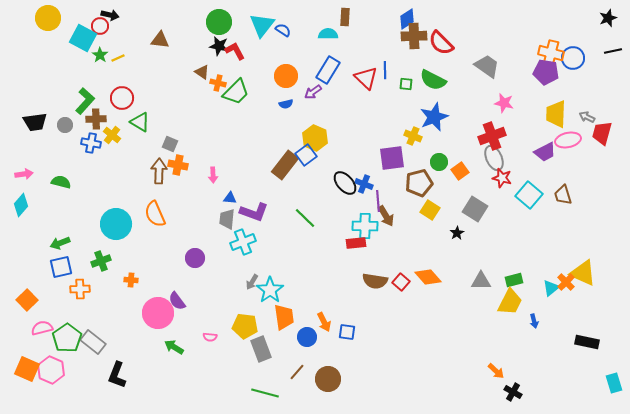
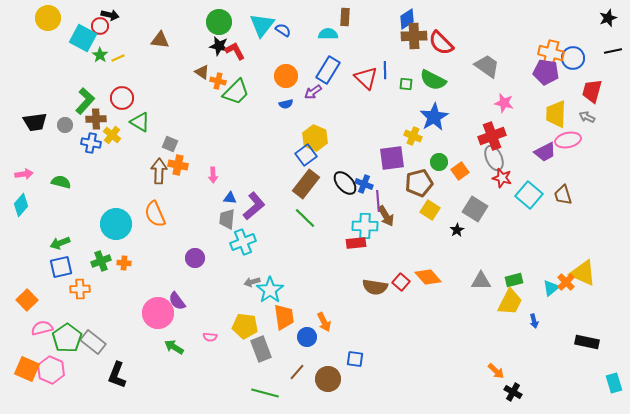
orange cross at (218, 83): moved 2 px up
blue star at (434, 117): rotated 8 degrees counterclockwise
red trapezoid at (602, 133): moved 10 px left, 42 px up
brown rectangle at (285, 165): moved 21 px right, 19 px down
purple L-shape at (254, 212): moved 6 px up; rotated 60 degrees counterclockwise
black star at (457, 233): moved 3 px up
orange cross at (131, 280): moved 7 px left, 17 px up
brown semicircle at (375, 281): moved 6 px down
gray arrow at (252, 282): rotated 42 degrees clockwise
blue square at (347, 332): moved 8 px right, 27 px down
